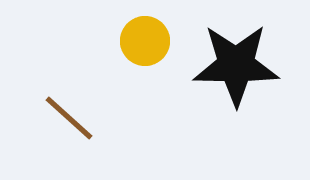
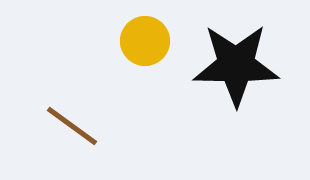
brown line: moved 3 px right, 8 px down; rotated 6 degrees counterclockwise
